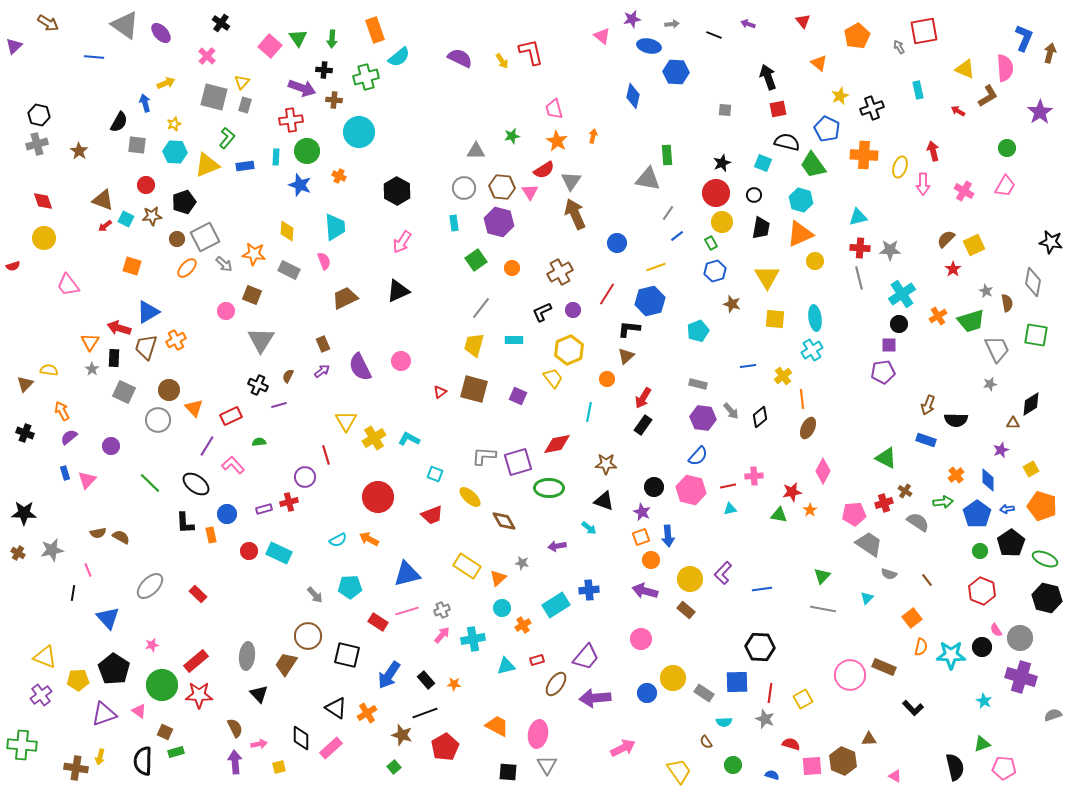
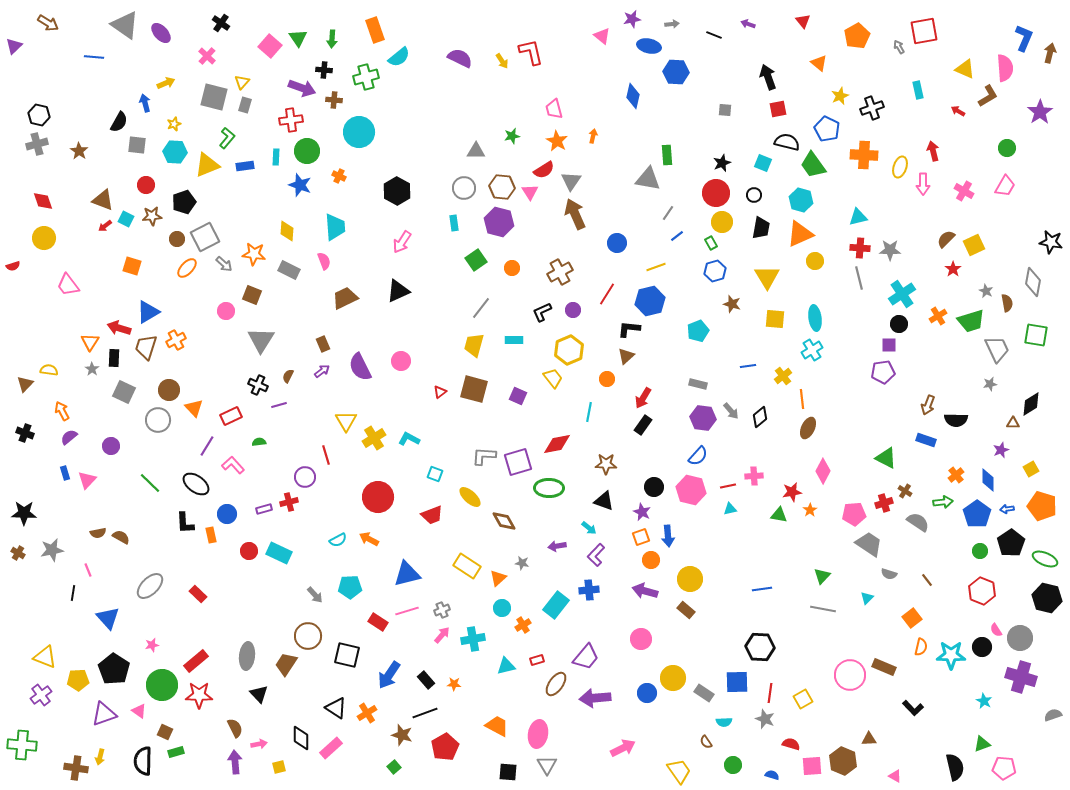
purple L-shape at (723, 573): moved 127 px left, 18 px up
cyan rectangle at (556, 605): rotated 20 degrees counterclockwise
